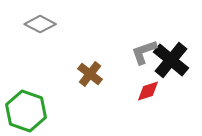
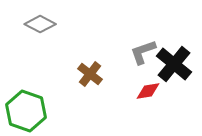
gray L-shape: moved 1 px left
black cross: moved 3 px right, 4 px down
red diamond: rotated 10 degrees clockwise
